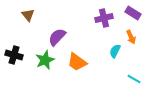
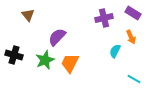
orange trapezoid: moved 7 px left, 1 px down; rotated 80 degrees clockwise
